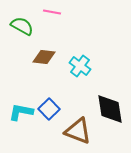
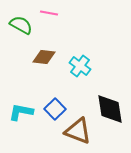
pink line: moved 3 px left, 1 px down
green semicircle: moved 1 px left, 1 px up
blue square: moved 6 px right
